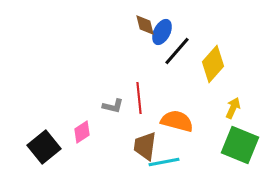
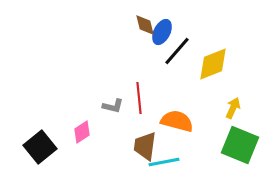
yellow diamond: rotated 27 degrees clockwise
black square: moved 4 px left
